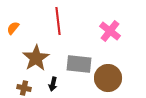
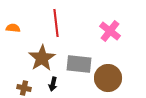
red line: moved 2 px left, 2 px down
orange semicircle: rotated 56 degrees clockwise
brown star: moved 6 px right
